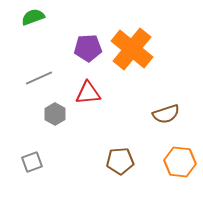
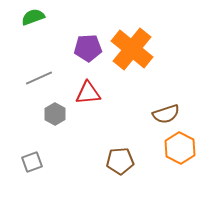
orange hexagon: moved 14 px up; rotated 20 degrees clockwise
